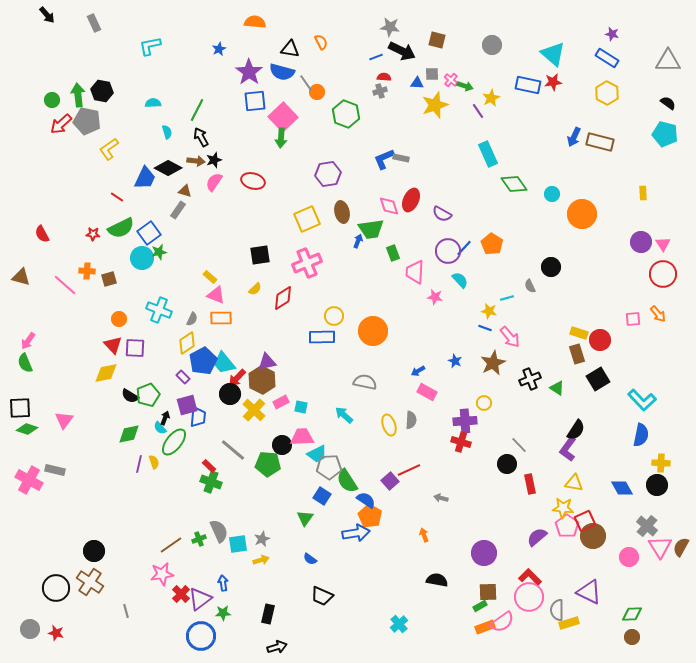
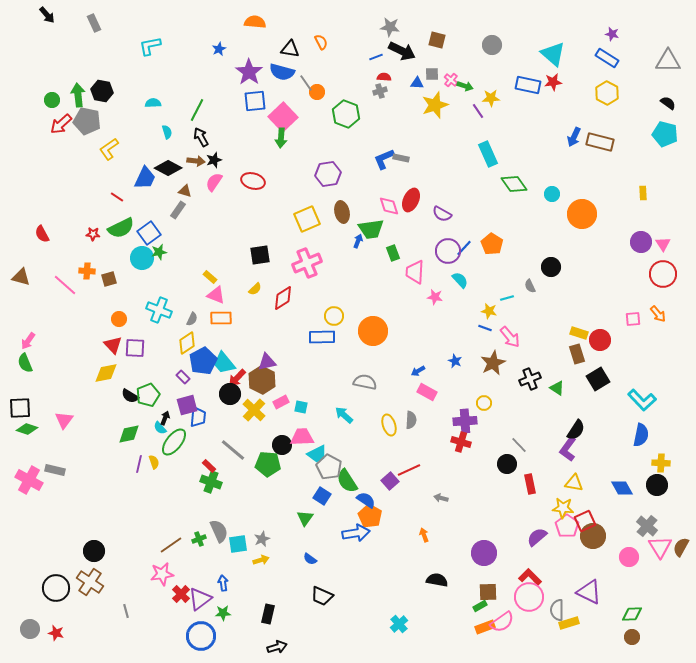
yellow star at (491, 98): rotated 24 degrees clockwise
gray pentagon at (329, 467): rotated 30 degrees clockwise
